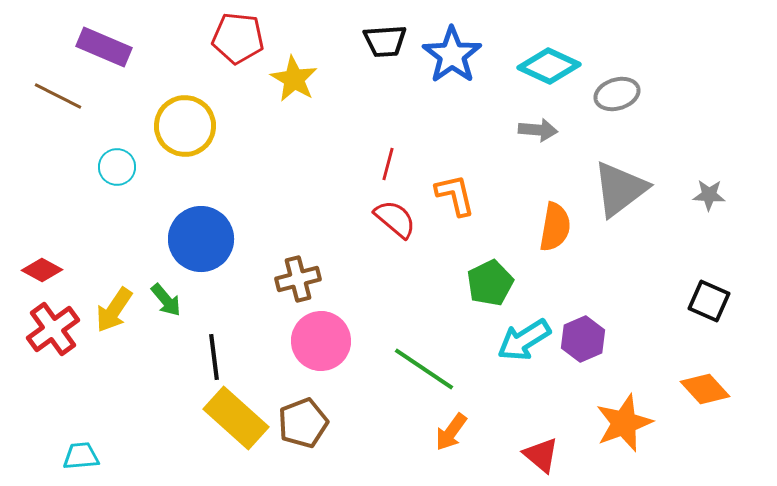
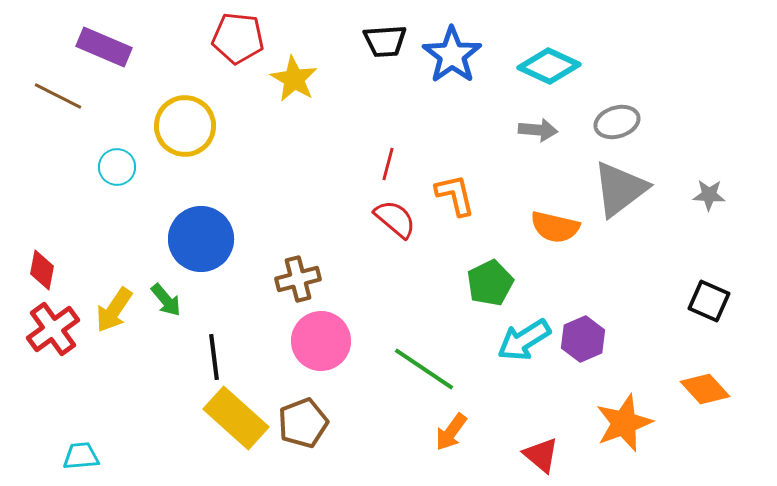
gray ellipse: moved 28 px down
orange semicircle: rotated 93 degrees clockwise
red diamond: rotated 72 degrees clockwise
